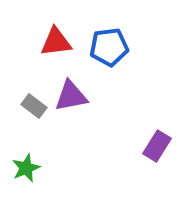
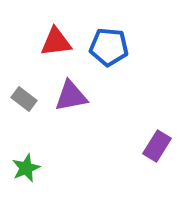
blue pentagon: rotated 12 degrees clockwise
gray rectangle: moved 10 px left, 7 px up
